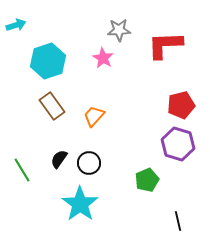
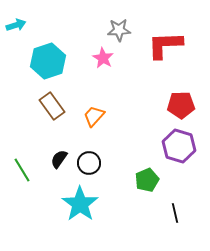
red pentagon: rotated 12 degrees clockwise
purple hexagon: moved 1 px right, 2 px down
black line: moved 3 px left, 8 px up
